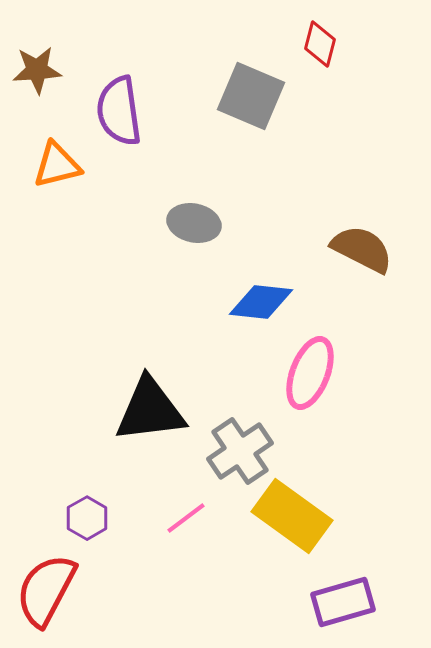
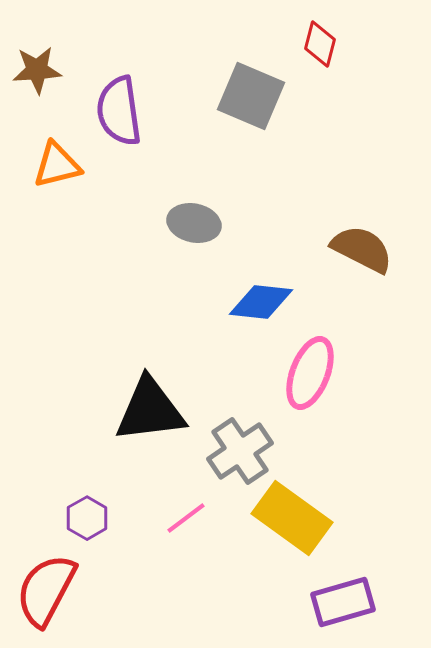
yellow rectangle: moved 2 px down
